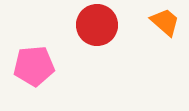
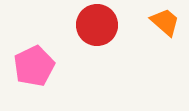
pink pentagon: rotated 21 degrees counterclockwise
